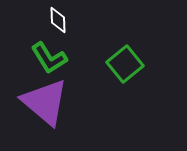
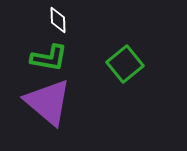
green L-shape: rotated 48 degrees counterclockwise
purple triangle: moved 3 px right
